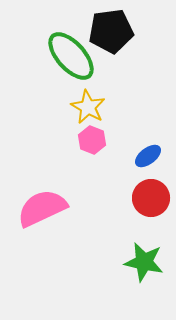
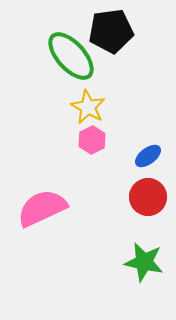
pink hexagon: rotated 12 degrees clockwise
red circle: moved 3 px left, 1 px up
